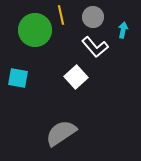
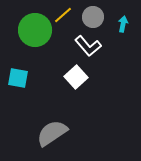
yellow line: moved 2 px right; rotated 60 degrees clockwise
cyan arrow: moved 6 px up
white L-shape: moved 7 px left, 1 px up
gray semicircle: moved 9 px left
